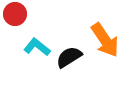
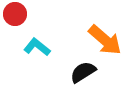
orange arrow: rotated 15 degrees counterclockwise
black semicircle: moved 14 px right, 15 px down
